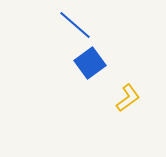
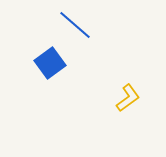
blue square: moved 40 px left
